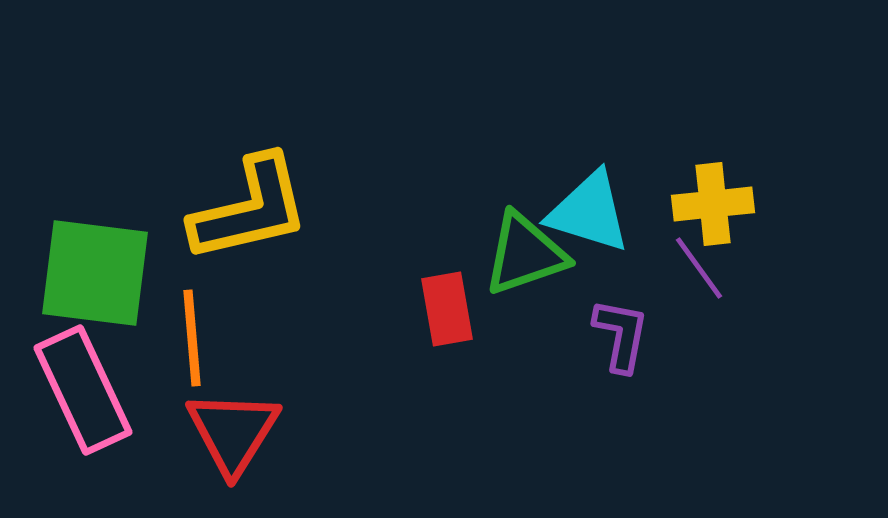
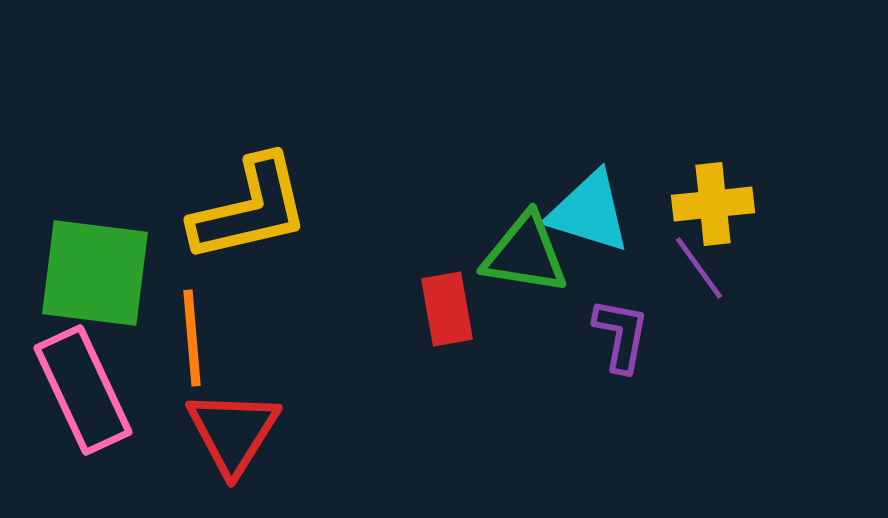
green triangle: rotated 28 degrees clockwise
